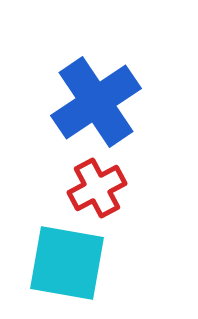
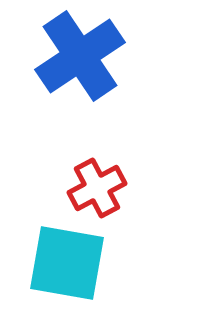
blue cross: moved 16 px left, 46 px up
